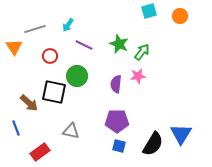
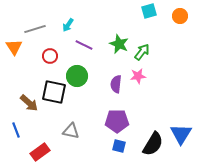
blue line: moved 2 px down
